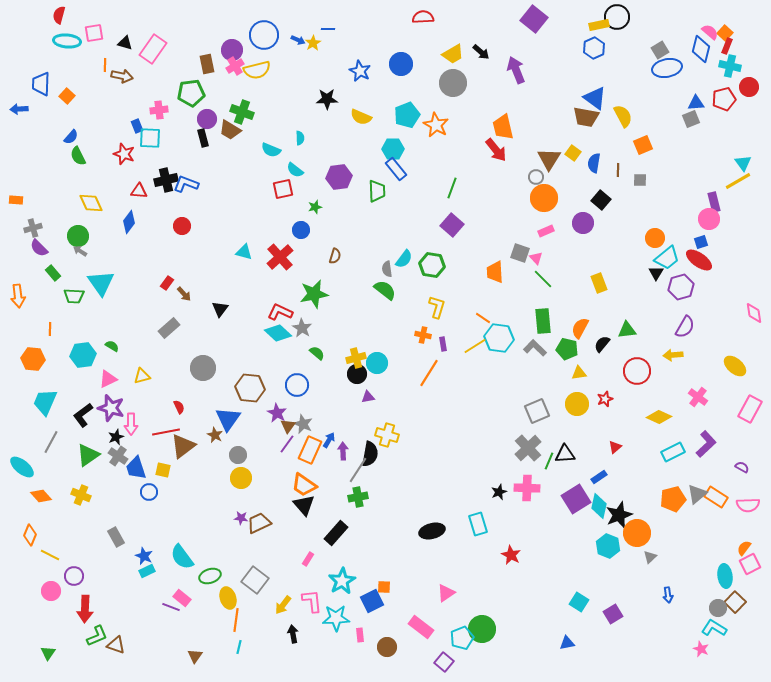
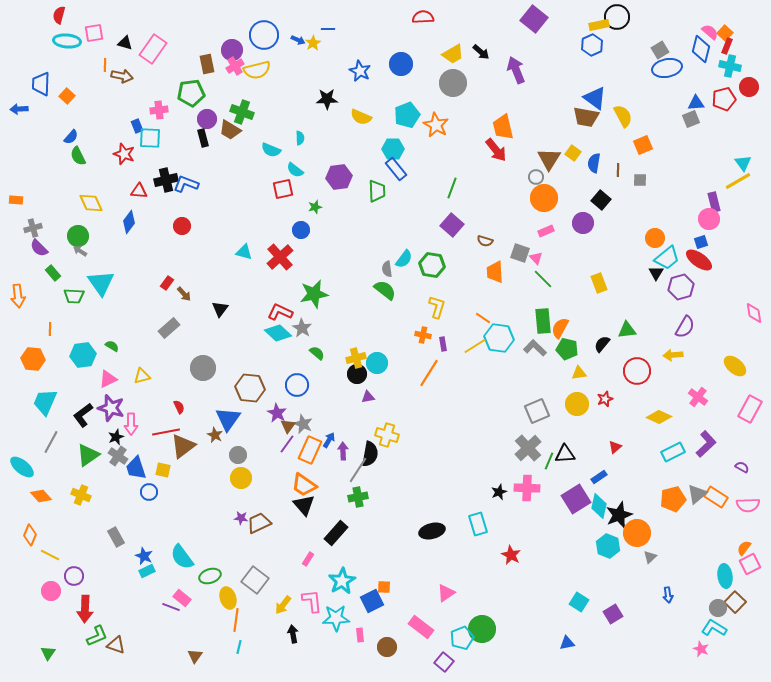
blue hexagon at (594, 48): moved 2 px left, 3 px up
brown semicircle at (335, 256): moved 150 px right, 15 px up; rotated 91 degrees clockwise
orange semicircle at (580, 328): moved 20 px left
